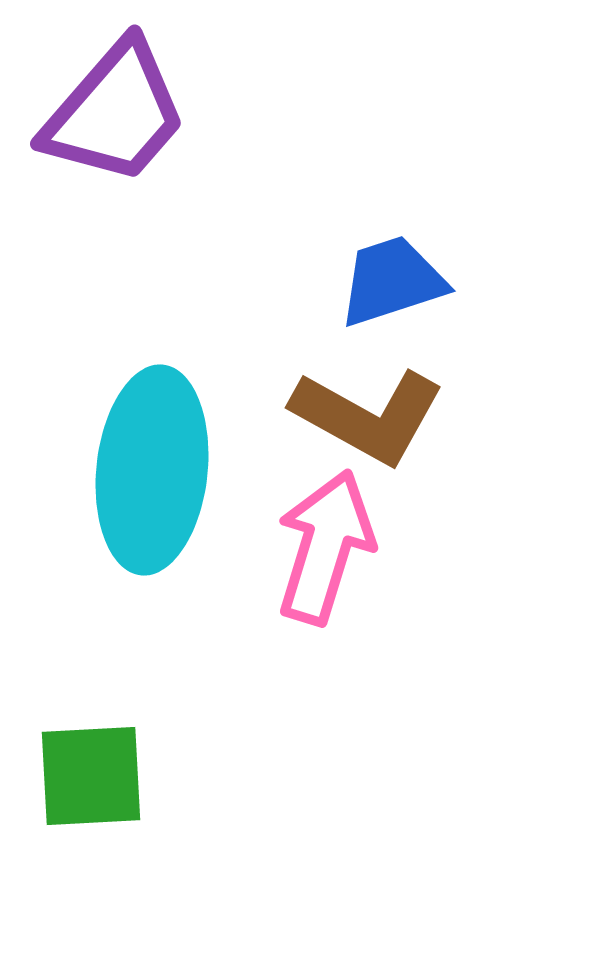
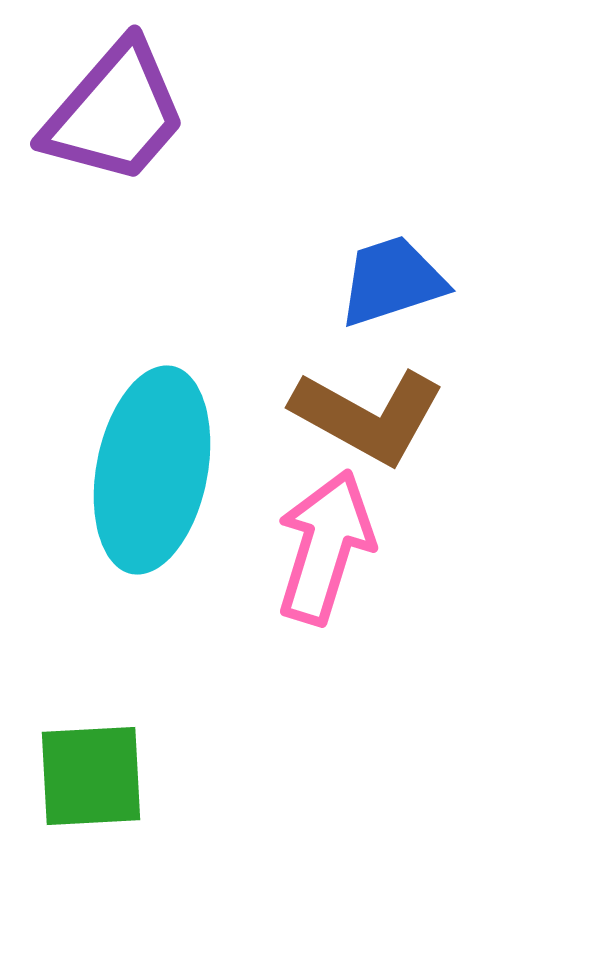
cyan ellipse: rotated 5 degrees clockwise
